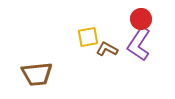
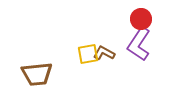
yellow square: moved 17 px down
brown L-shape: moved 3 px left, 4 px down
